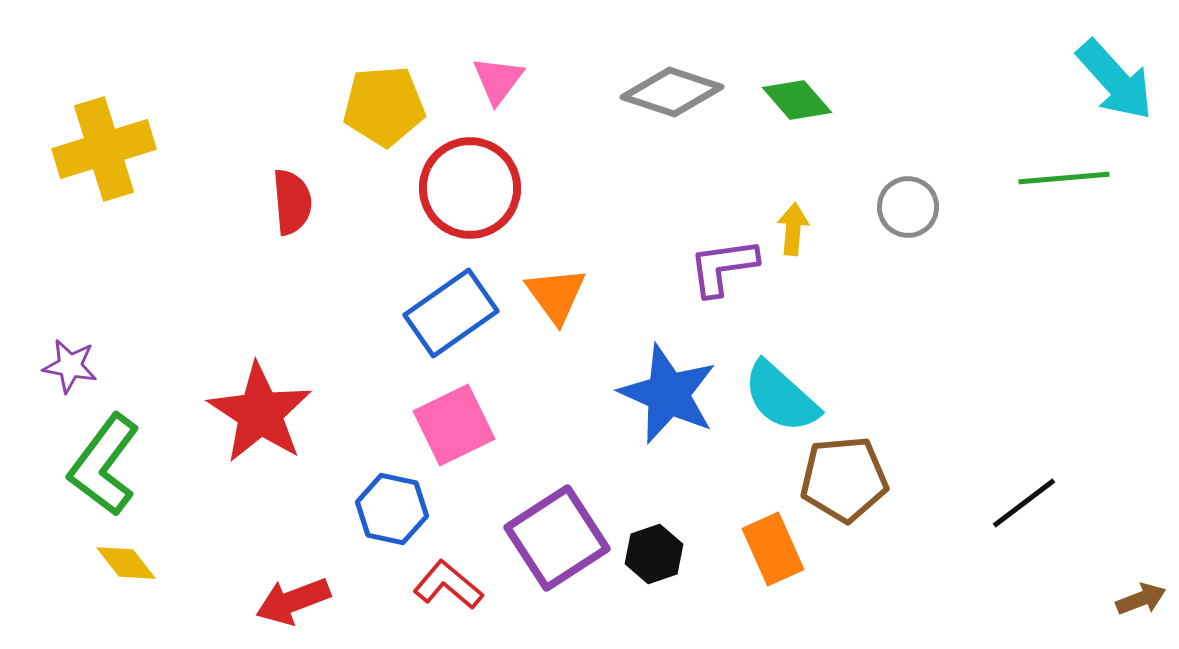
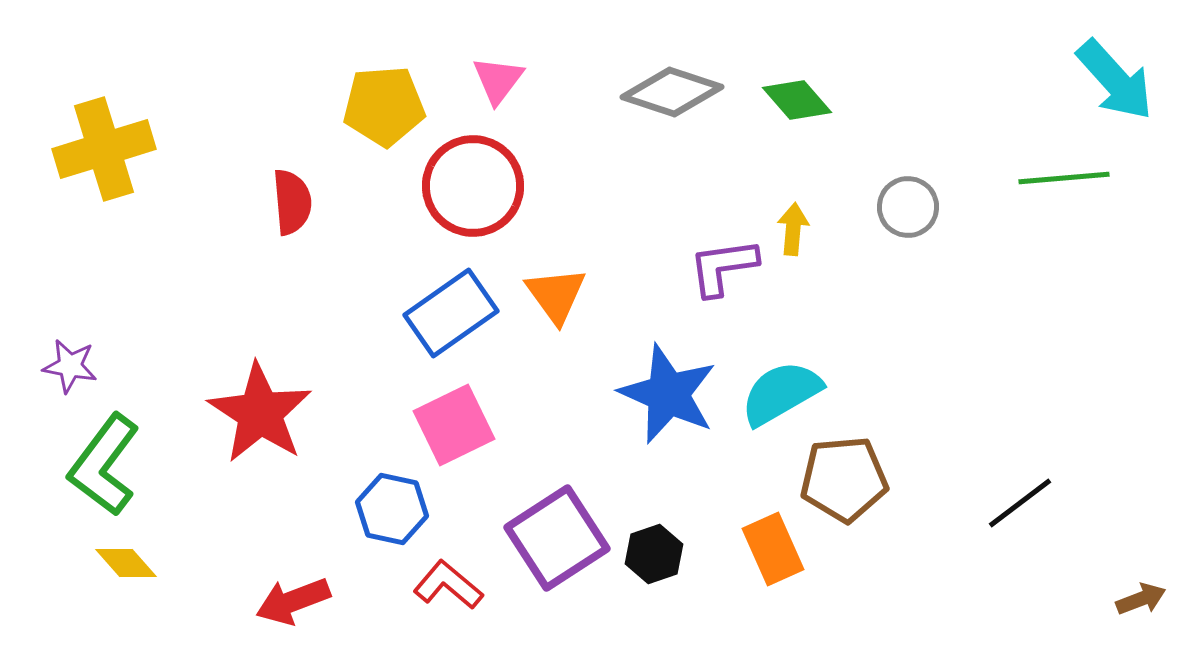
red circle: moved 3 px right, 2 px up
cyan semicircle: moved 4 px up; rotated 108 degrees clockwise
black line: moved 4 px left
yellow diamond: rotated 4 degrees counterclockwise
